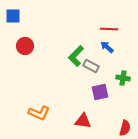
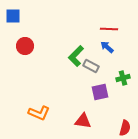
green cross: rotated 24 degrees counterclockwise
